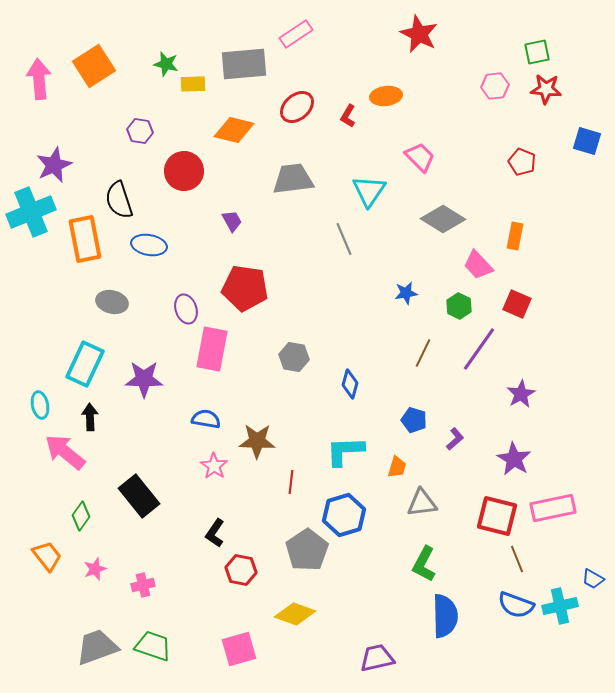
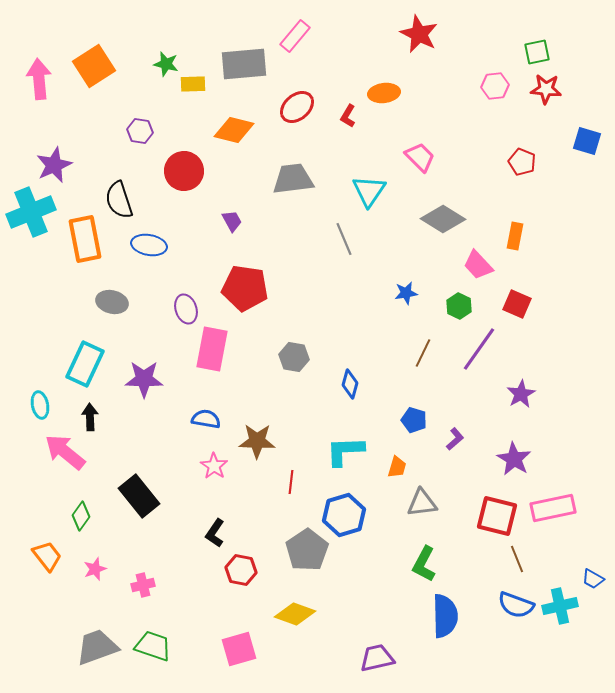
pink rectangle at (296, 34): moved 1 px left, 2 px down; rotated 16 degrees counterclockwise
orange ellipse at (386, 96): moved 2 px left, 3 px up
